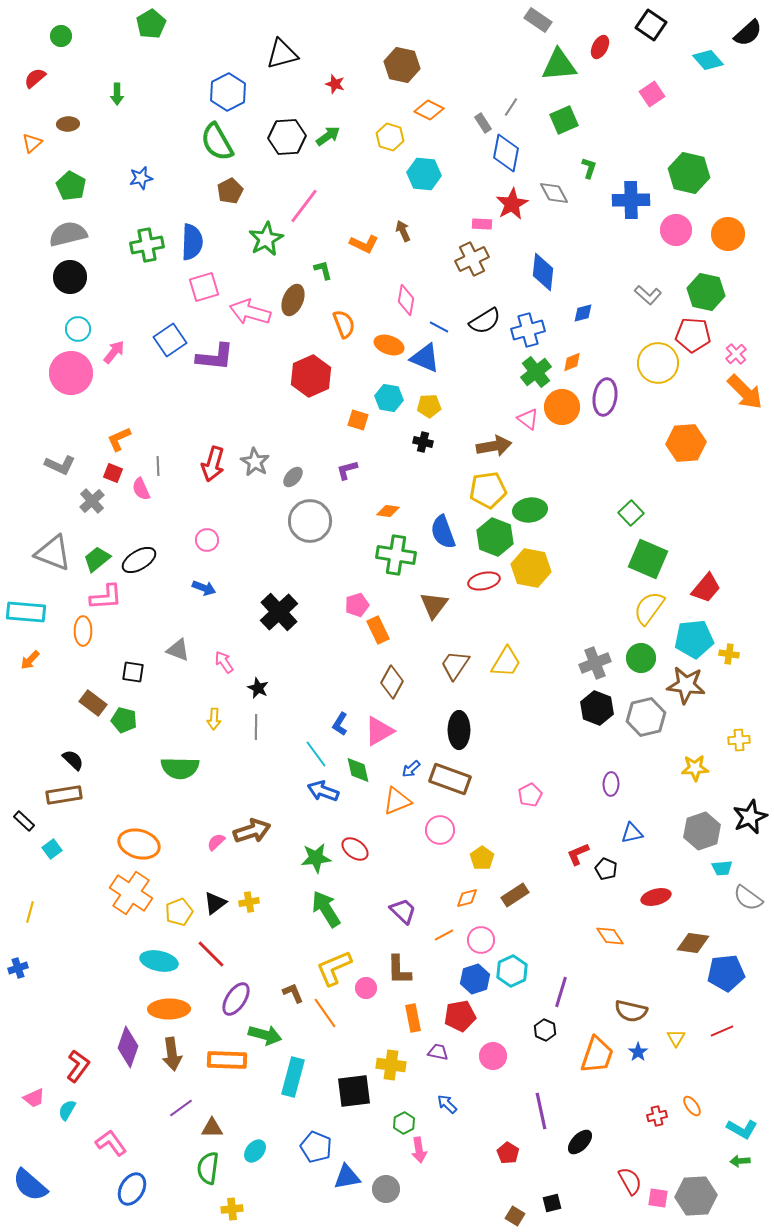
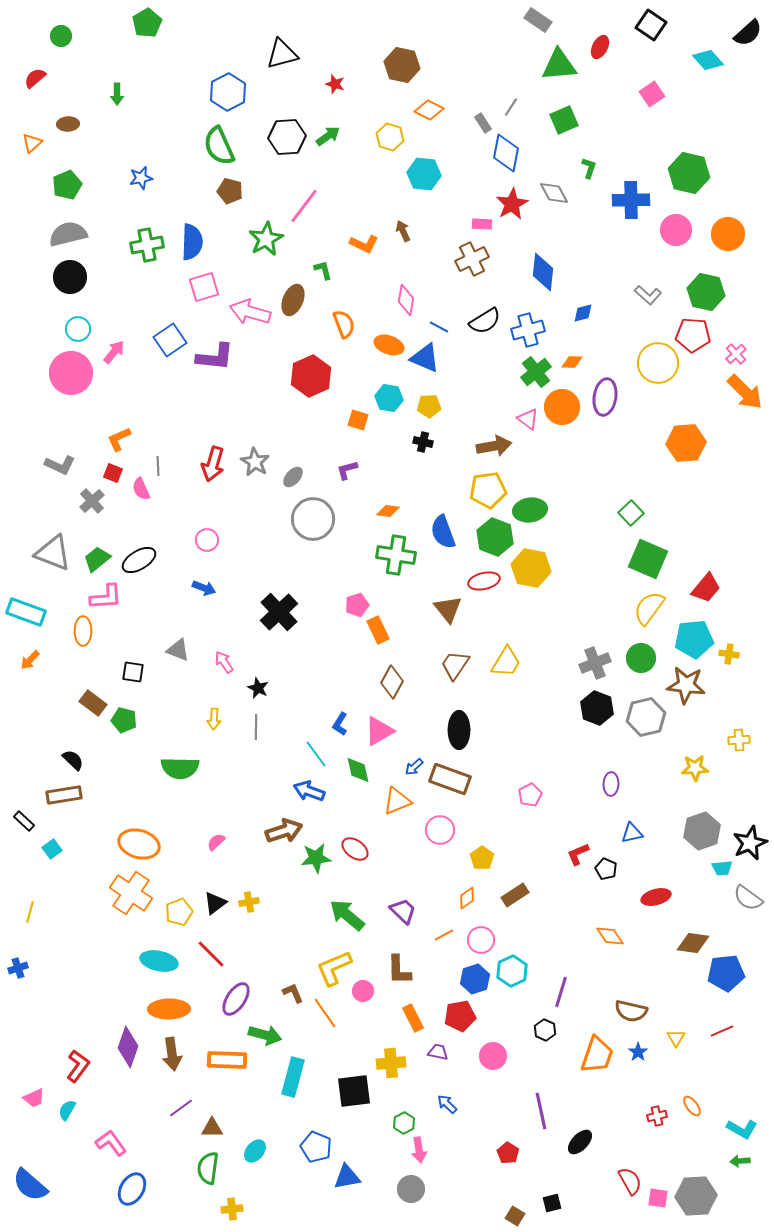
green pentagon at (151, 24): moved 4 px left, 1 px up
green semicircle at (217, 142): moved 2 px right, 4 px down; rotated 6 degrees clockwise
green pentagon at (71, 186): moved 4 px left, 1 px up; rotated 20 degrees clockwise
brown pentagon at (230, 191): rotated 30 degrees counterclockwise
orange diamond at (572, 362): rotated 25 degrees clockwise
gray circle at (310, 521): moved 3 px right, 2 px up
brown triangle at (434, 605): moved 14 px right, 4 px down; rotated 16 degrees counterclockwise
cyan rectangle at (26, 612): rotated 15 degrees clockwise
blue arrow at (411, 769): moved 3 px right, 2 px up
blue arrow at (323, 791): moved 14 px left
black star at (750, 817): moved 26 px down
brown arrow at (252, 831): moved 32 px right
orange diamond at (467, 898): rotated 20 degrees counterclockwise
green arrow at (326, 909): moved 21 px right, 6 px down; rotated 18 degrees counterclockwise
pink circle at (366, 988): moved 3 px left, 3 px down
orange rectangle at (413, 1018): rotated 16 degrees counterclockwise
yellow cross at (391, 1065): moved 2 px up; rotated 12 degrees counterclockwise
gray circle at (386, 1189): moved 25 px right
